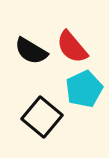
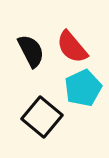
black semicircle: rotated 148 degrees counterclockwise
cyan pentagon: moved 1 px left, 1 px up
